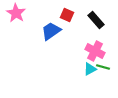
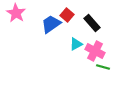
red square: rotated 16 degrees clockwise
black rectangle: moved 4 px left, 3 px down
blue trapezoid: moved 7 px up
cyan triangle: moved 14 px left, 25 px up
